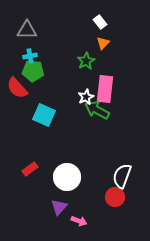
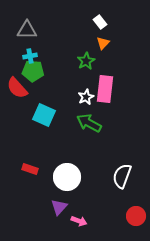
green arrow: moved 8 px left, 13 px down
red rectangle: rotated 56 degrees clockwise
red circle: moved 21 px right, 19 px down
